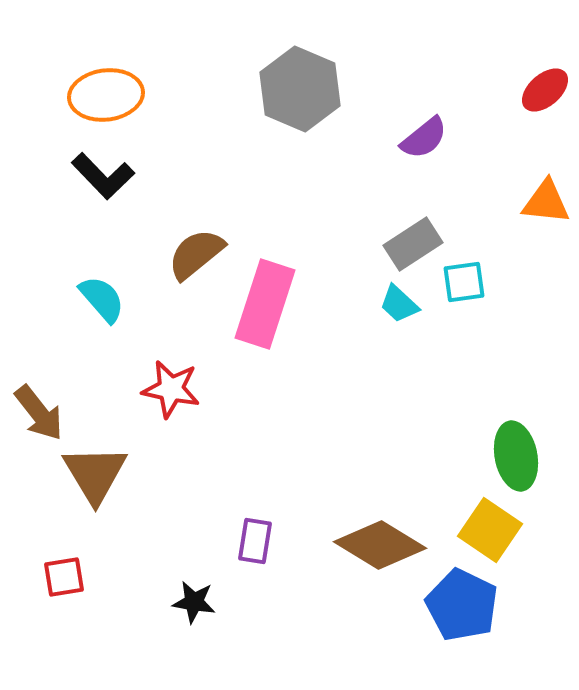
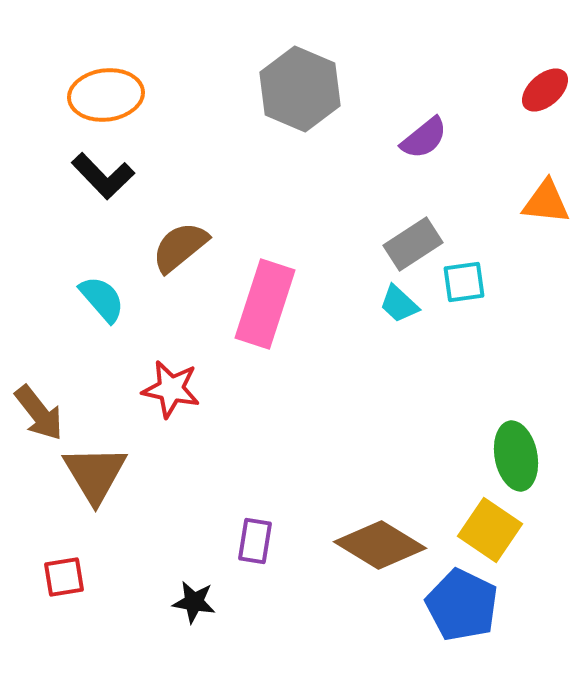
brown semicircle: moved 16 px left, 7 px up
